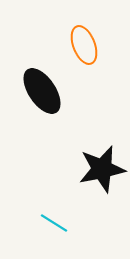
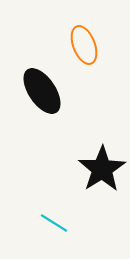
black star: rotated 21 degrees counterclockwise
